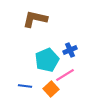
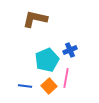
pink line: moved 1 px right, 3 px down; rotated 48 degrees counterclockwise
orange square: moved 2 px left, 3 px up
